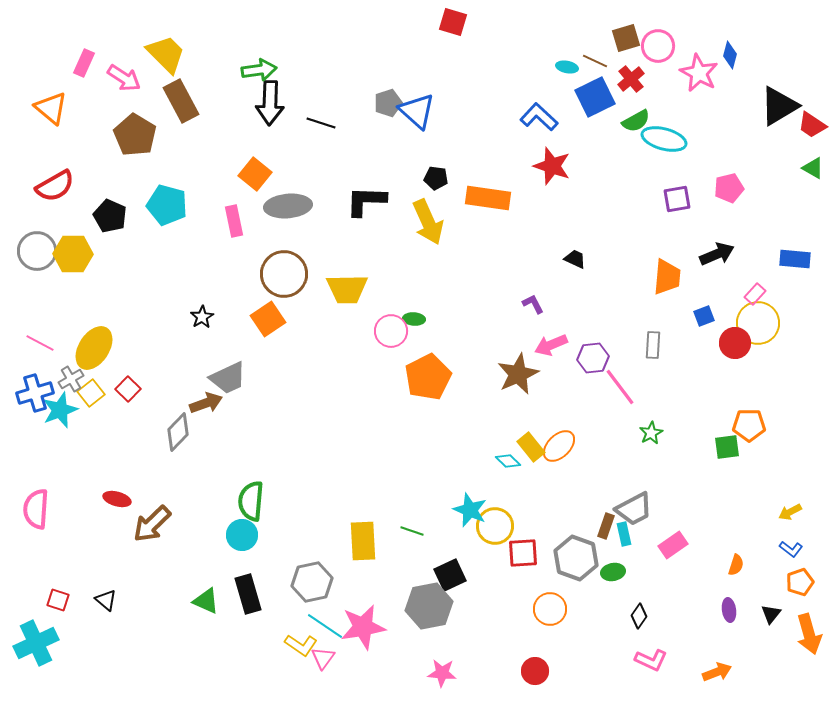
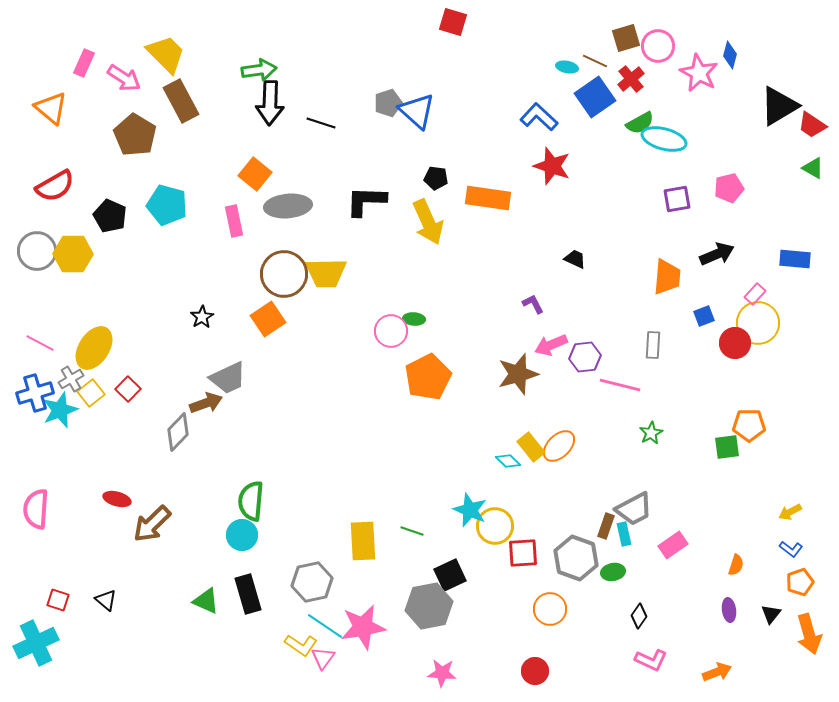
blue square at (595, 97): rotated 9 degrees counterclockwise
green semicircle at (636, 121): moved 4 px right, 2 px down
yellow trapezoid at (347, 289): moved 21 px left, 16 px up
purple hexagon at (593, 358): moved 8 px left, 1 px up
brown star at (518, 374): rotated 9 degrees clockwise
pink line at (620, 387): moved 2 px up; rotated 39 degrees counterclockwise
